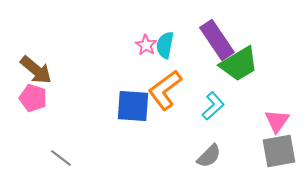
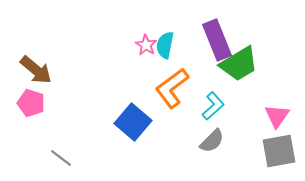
purple rectangle: rotated 12 degrees clockwise
orange L-shape: moved 7 px right, 2 px up
pink pentagon: moved 2 px left, 5 px down
blue square: moved 16 px down; rotated 36 degrees clockwise
pink triangle: moved 5 px up
gray semicircle: moved 3 px right, 15 px up
